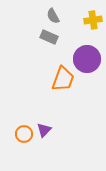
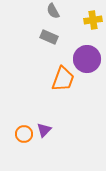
gray semicircle: moved 5 px up
